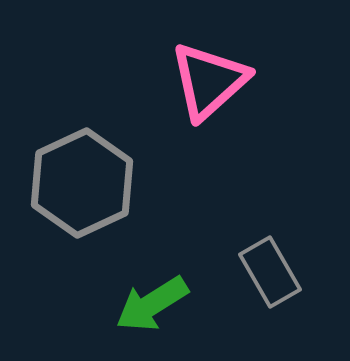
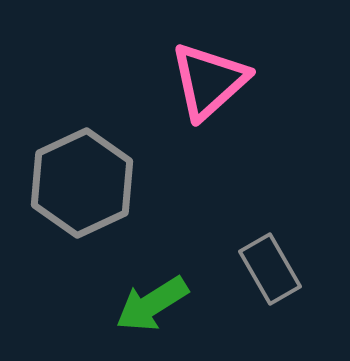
gray rectangle: moved 3 px up
